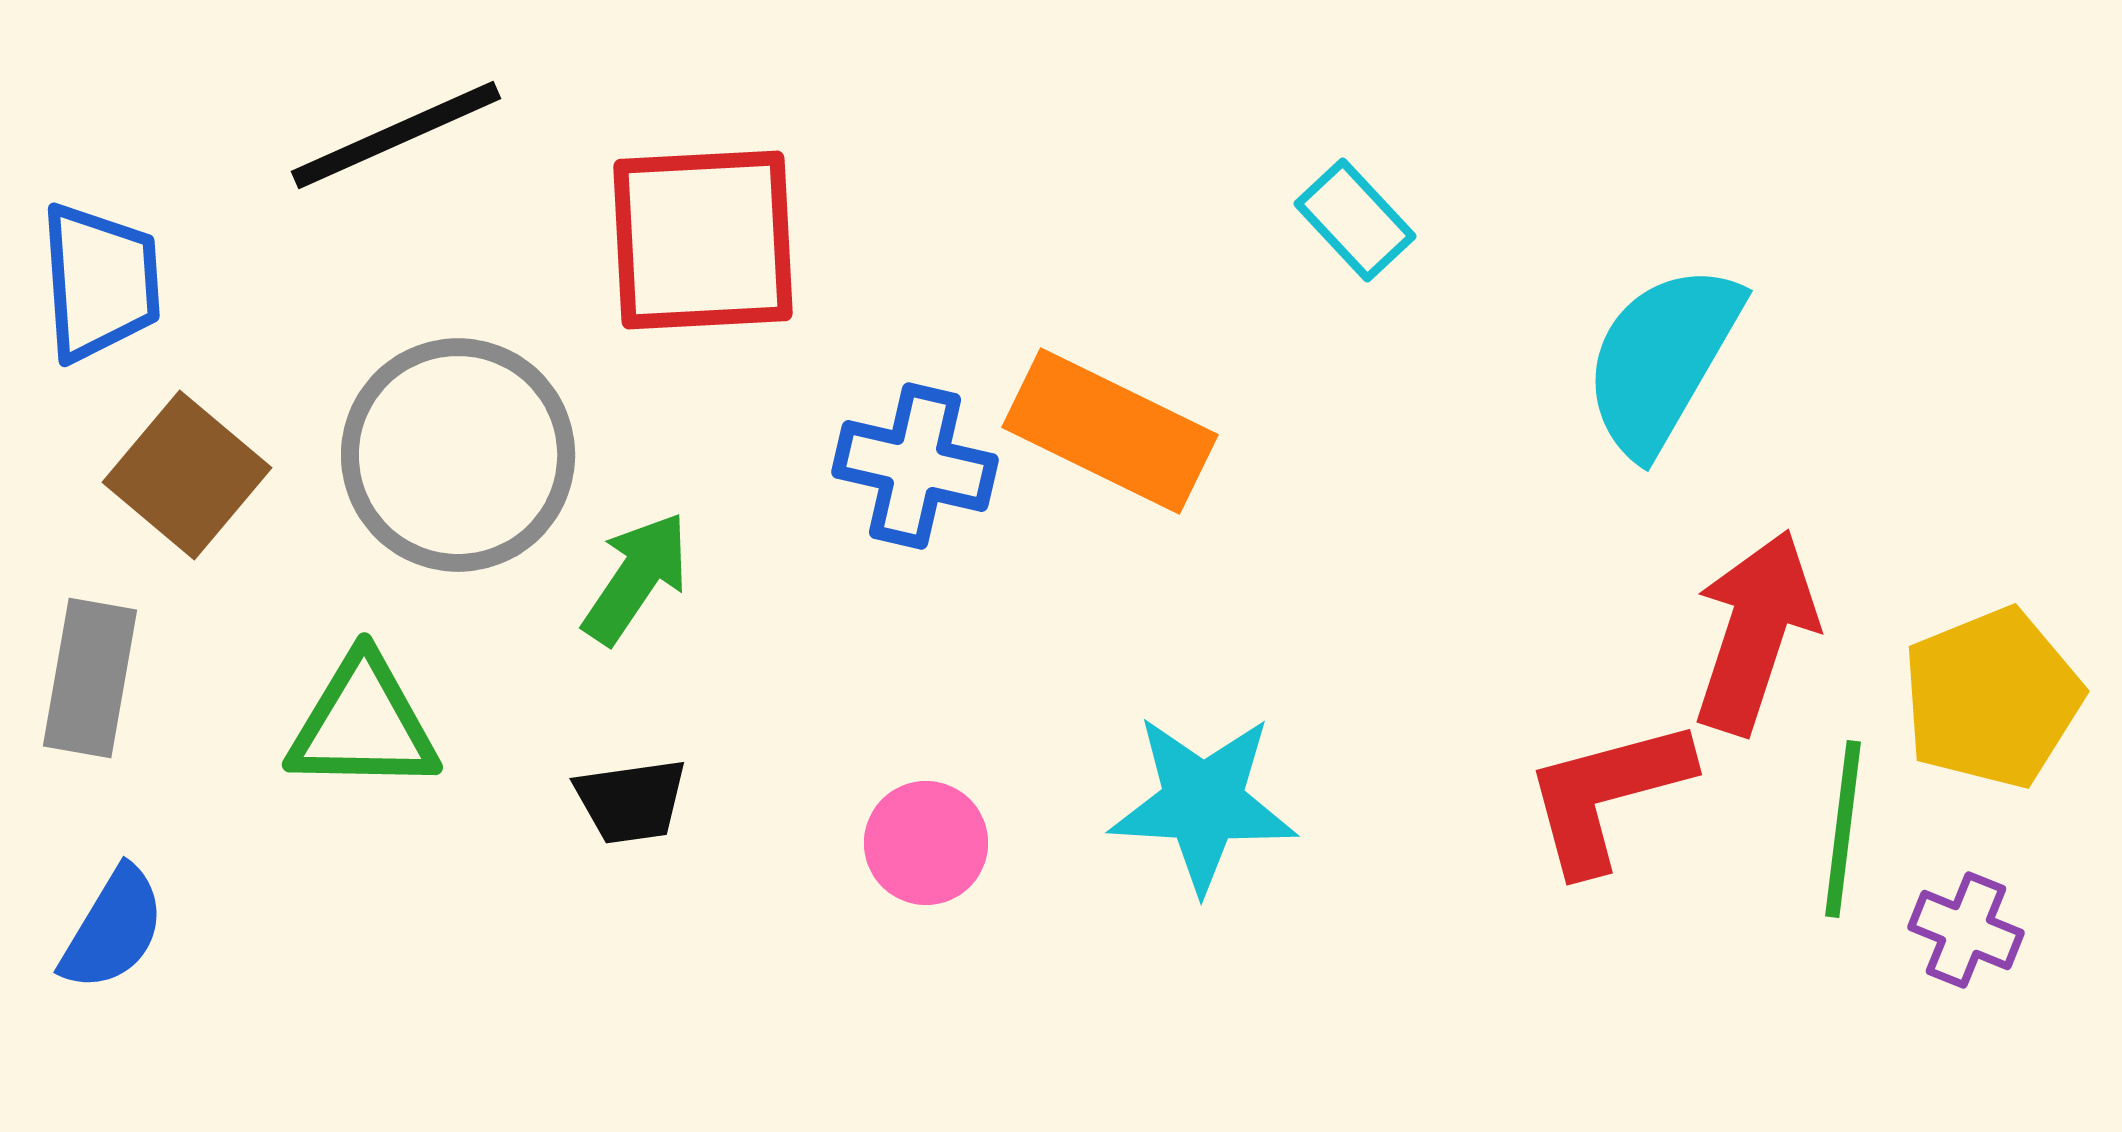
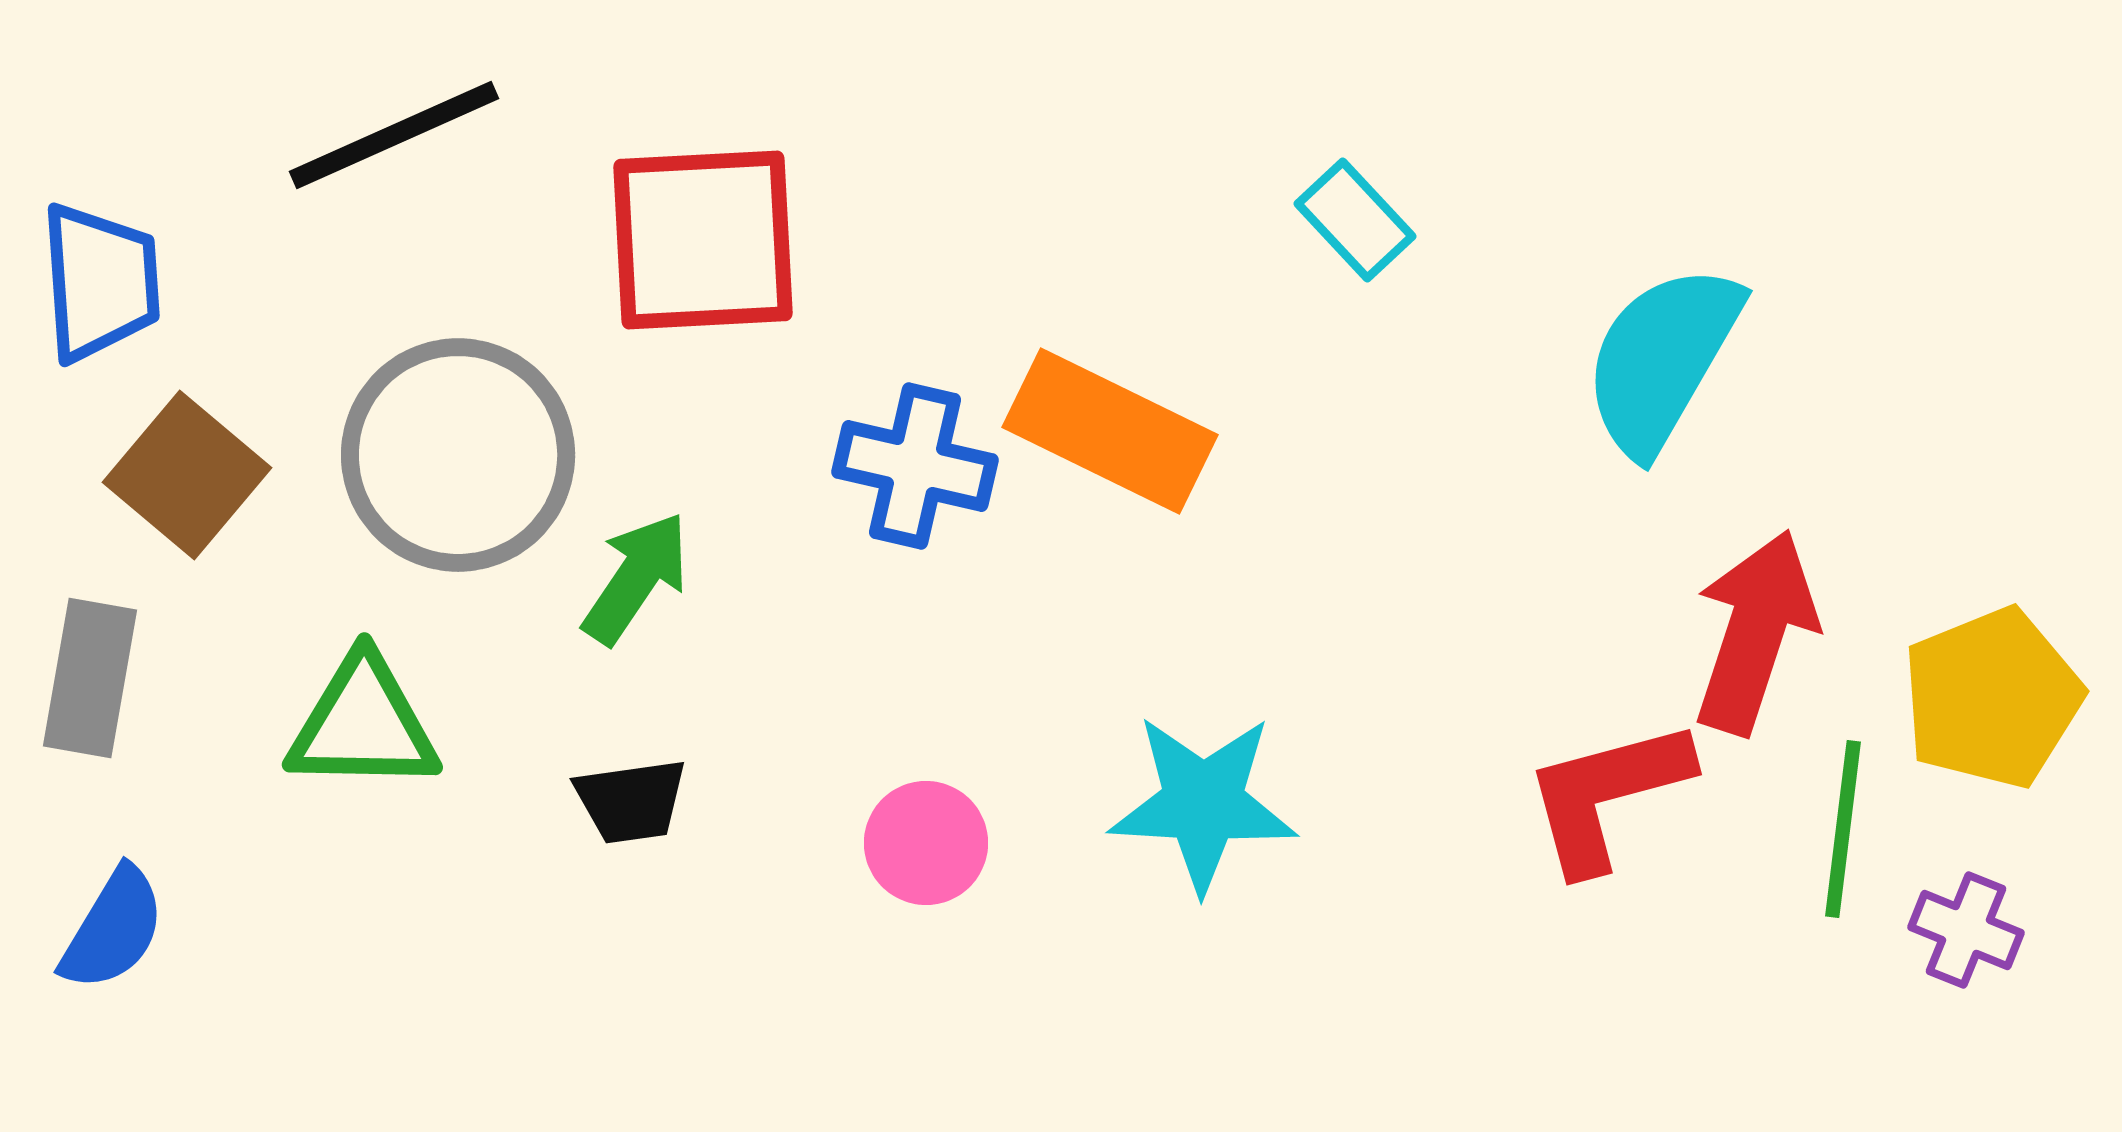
black line: moved 2 px left
